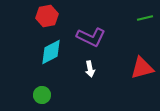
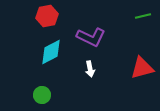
green line: moved 2 px left, 2 px up
